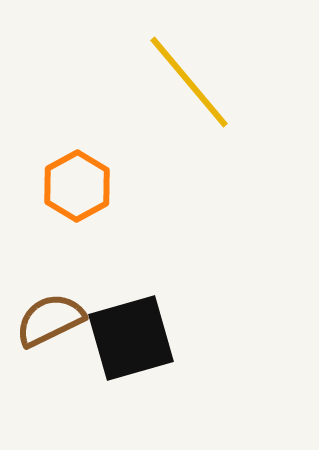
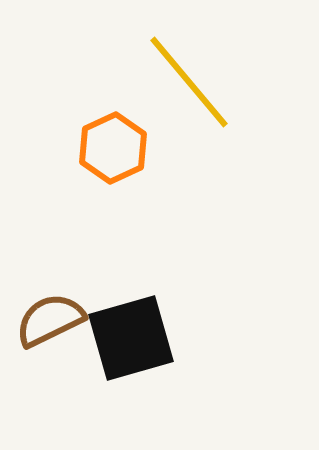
orange hexagon: moved 36 px right, 38 px up; rotated 4 degrees clockwise
